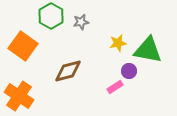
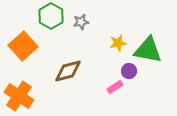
orange square: rotated 12 degrees clockwise
